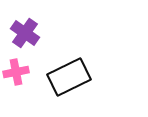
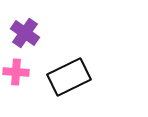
pink cross: rotated 15 degrees clockwise
